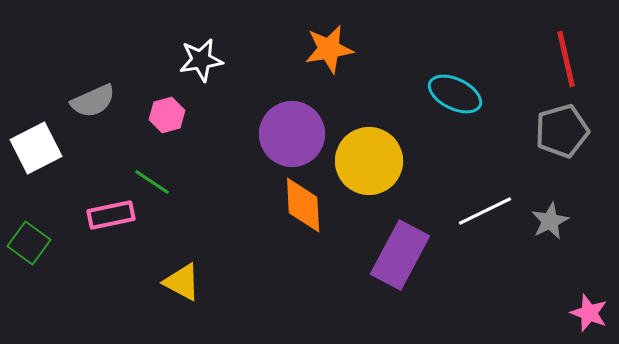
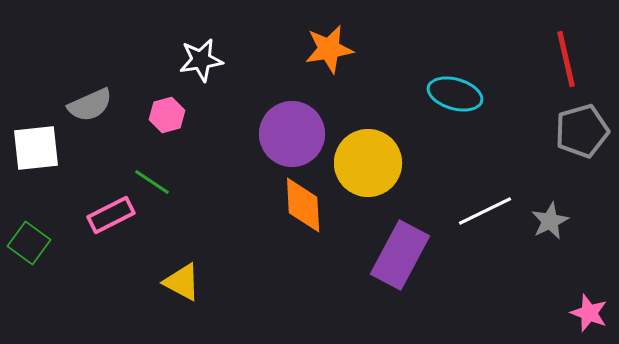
cyan ellipse: rotated 10 degrees counterclockwise
gray semicircle: moved 3 px left, 4 px down
gray pentagon: moved 20 px right
white square: rotated 21 degrees clockwise
yellow circle: moved 1 px left, 2 px down
pink rectangle: rotated 15 degrees counterclockwise
